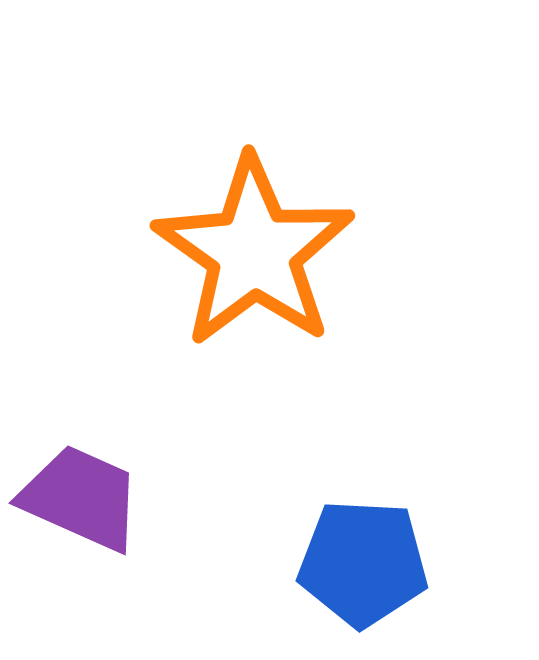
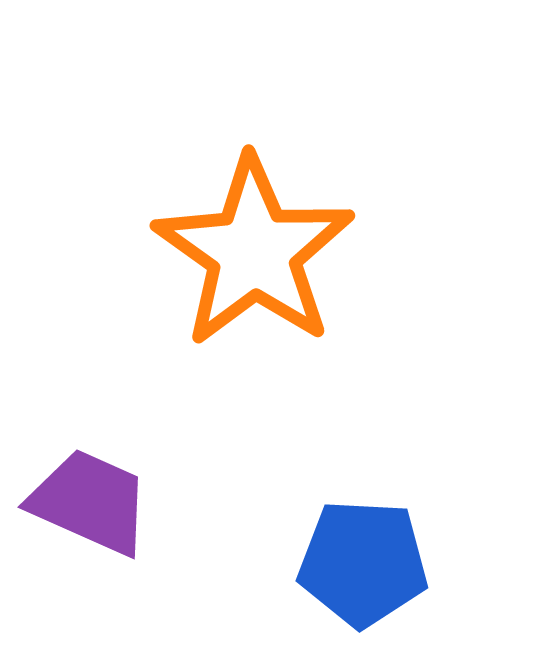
purple trapezoid: moved 9 px right, 4 px down
